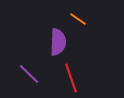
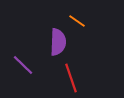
orange line: moved 1 px left, 2 px down
purple line: moved 6 px left, 9 px up
